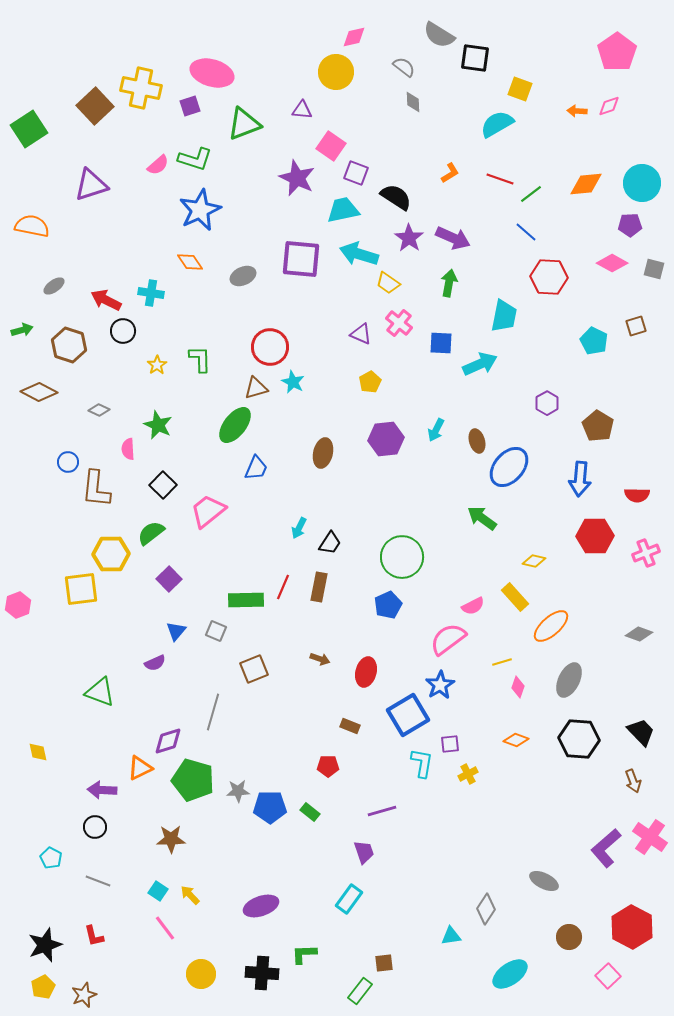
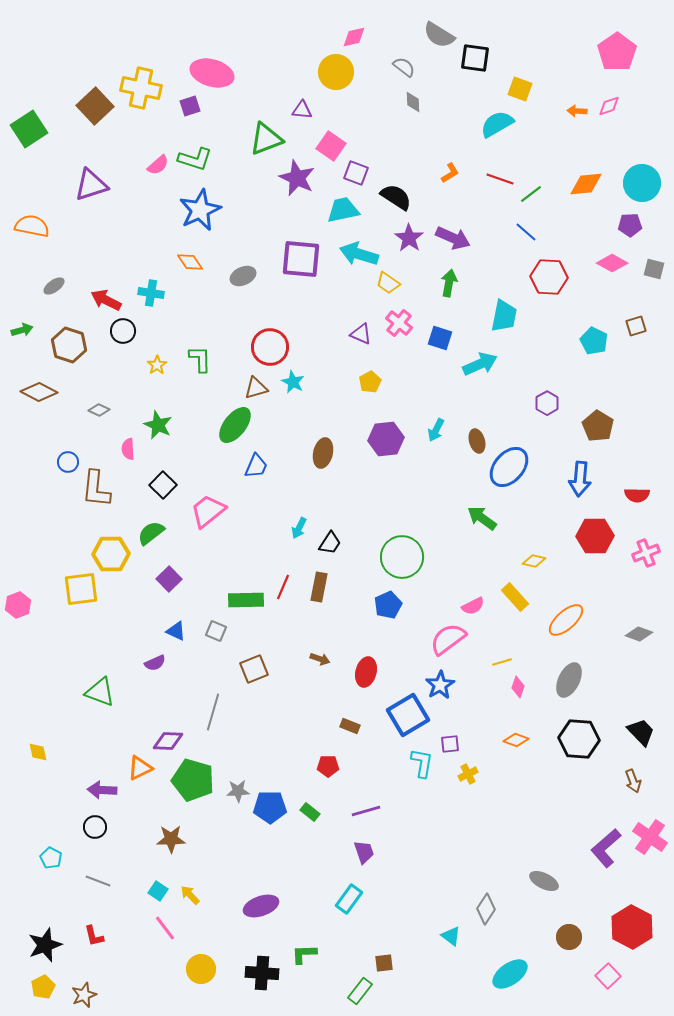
green triangle at (244, 124): moved 22 px right, 15 px down
blue square at (441, 343): moved 1 px left, 5 px up; rotated 15 degrees clockwise
blue trapezoid at (256, 468): moved 2 px up
orange ellipse at (551, 626): moved 15 px right, 6 px up
blue triangle at (176, 631): rotated 45 degrees counterclockwise
purple diamond at (168, 741): rotated 20 degrees clockwise
purple line at (382, 811): moved 16 px left
cyan triangle at (451, 936): rotated 45 degrees clockwise
yellow circle at (201, 974): moved 5 px up
